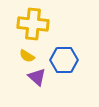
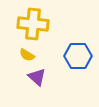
yellow semicircle: moved 1 px up
blue hexagon: moved 14 px right, 4 px up
